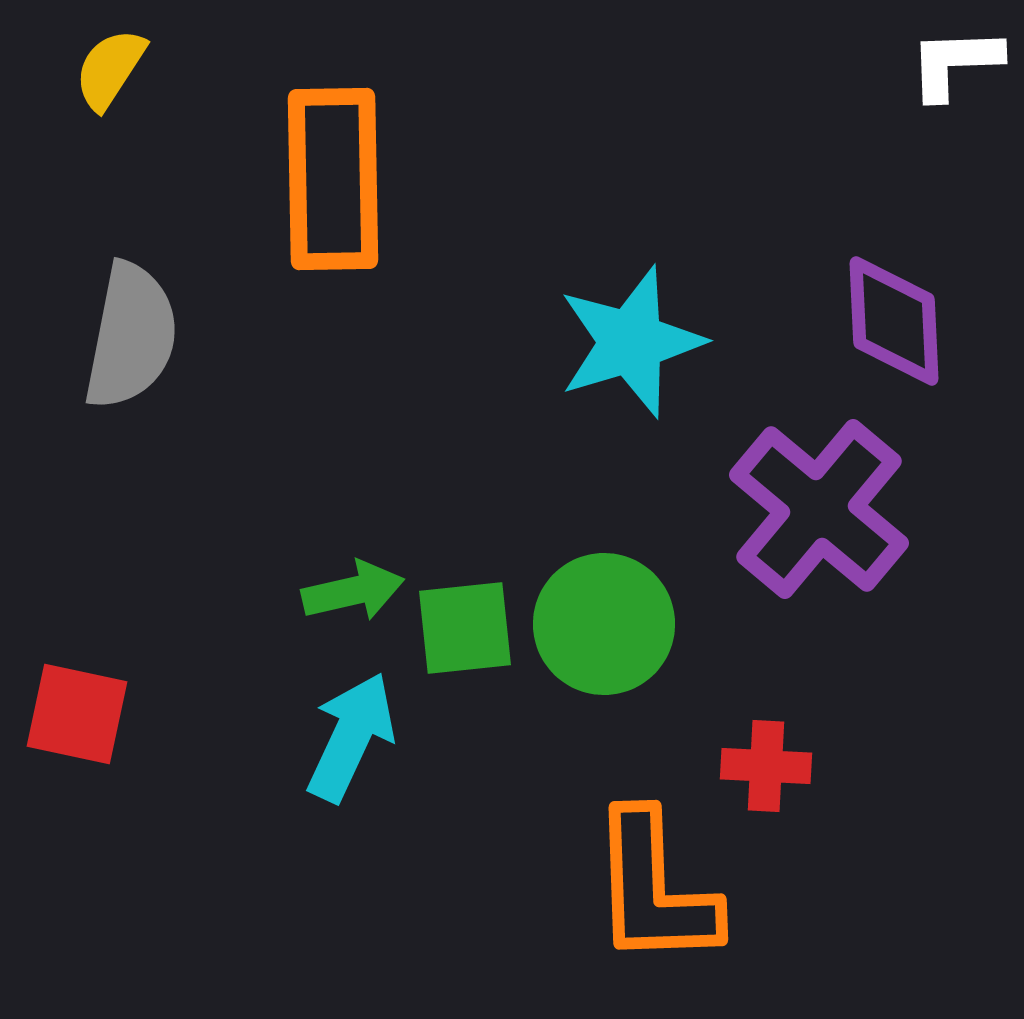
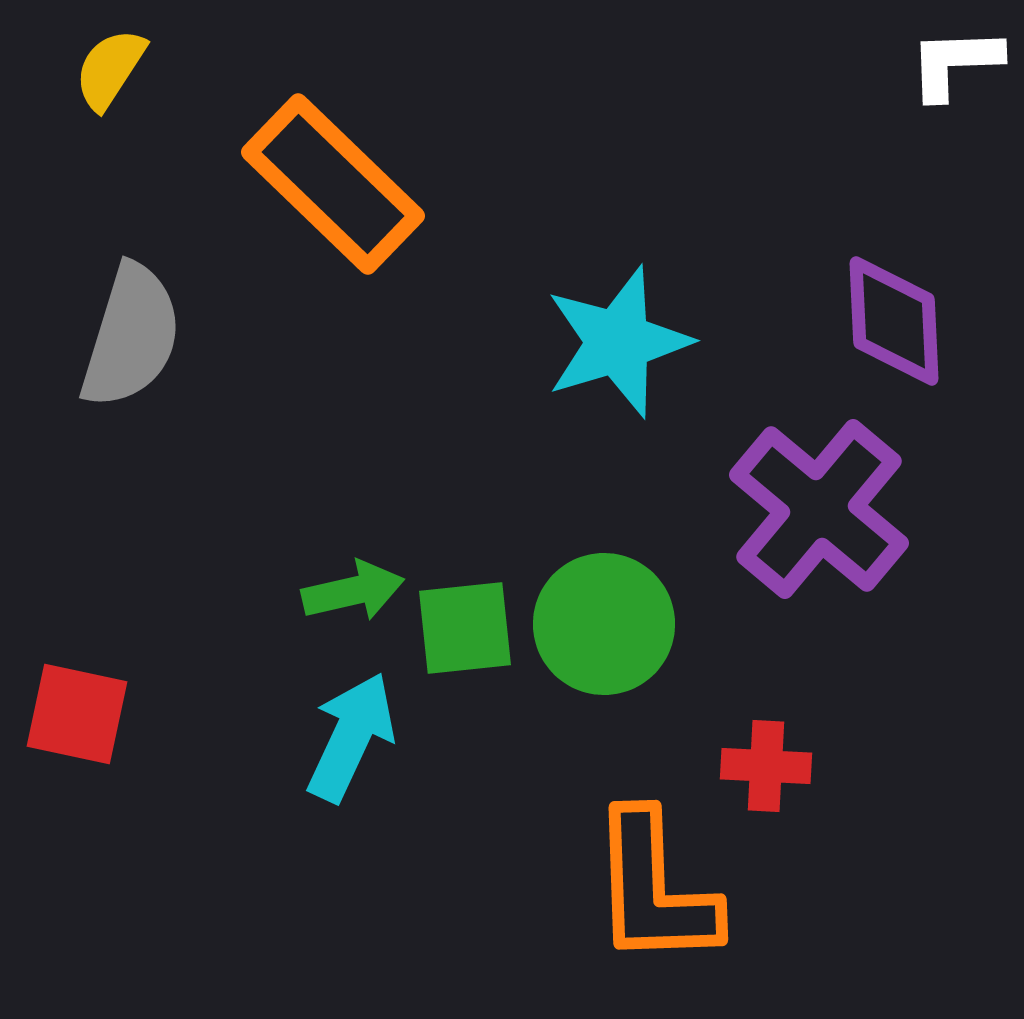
orange rectangle: moved 5 px down; rotated 45 degrees counterclockwise
gray semicircle: rotated 6 degrees clockwise
cyan star: moved 13 px left
